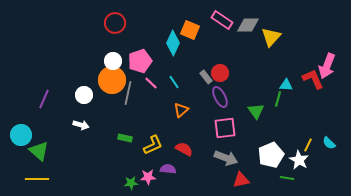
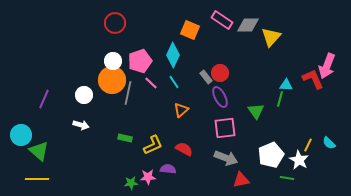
cyan diamond at (173, 43): moved 12 px down
green line at (278, 99): moved 2 px right
